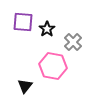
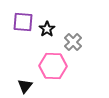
pink hexagon: rotated 8 degrees counterclockwise
